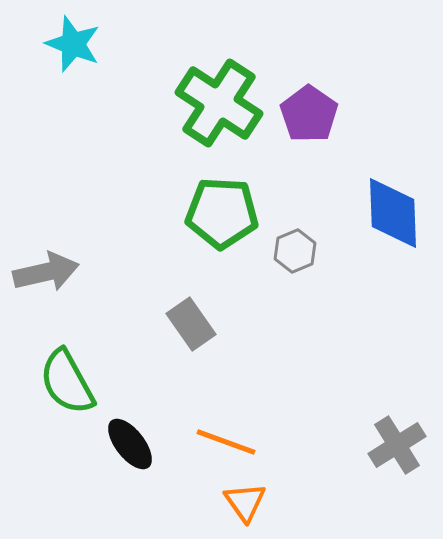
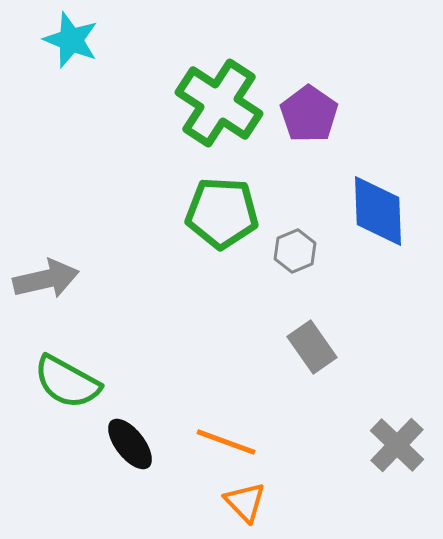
cyan star: moved 2 px left, 4 px up
blue diamond: moved 15 px left, 2 px up
gray arrow: moved 7 px down
gray rectangle: moved 121 px right, 23 px down
green semicircle: rotated 32 degrees counterclockwise
gray cross: rotated 14 degrees counterclockwise
orange triangle: rotated 9 degrees counterclockwise
